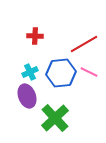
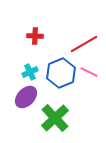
blue hexagon: rotated 16 degrees counterclockwise
purple ellipse: moved 1 px left, 1 px down; rotated 65 degrees clockwise
